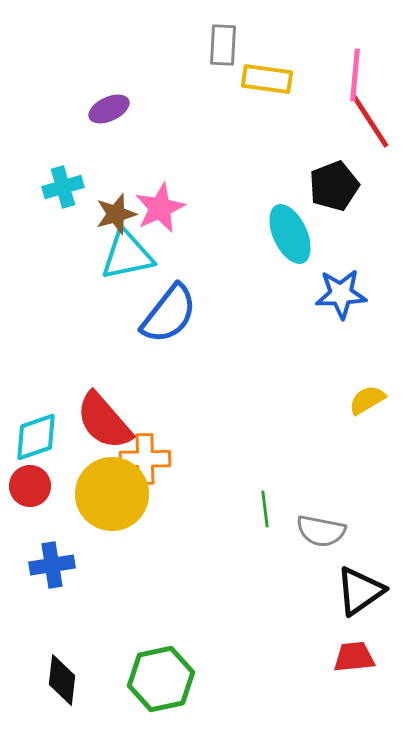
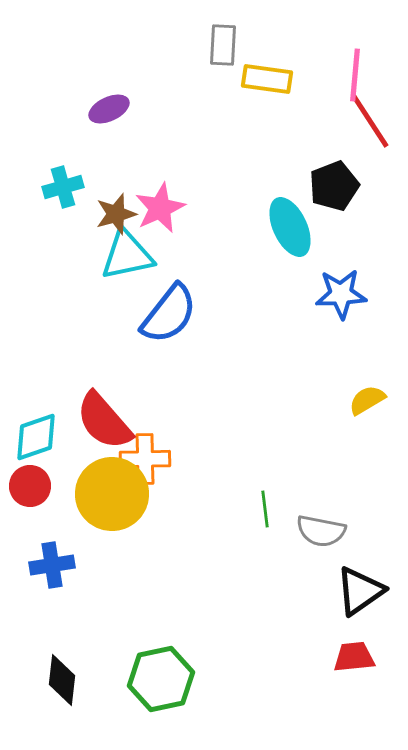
cyan ellipse: moved 7 px up
